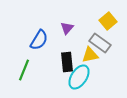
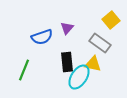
yellow square: moved 3 px right, 1 px up
blue semicircle: moved 3 px right, 3 px up; rotated 40 degrees clockwise
yellow triangle: moved 3 px right, 9 px down; rotated 24 degrees clockwise
